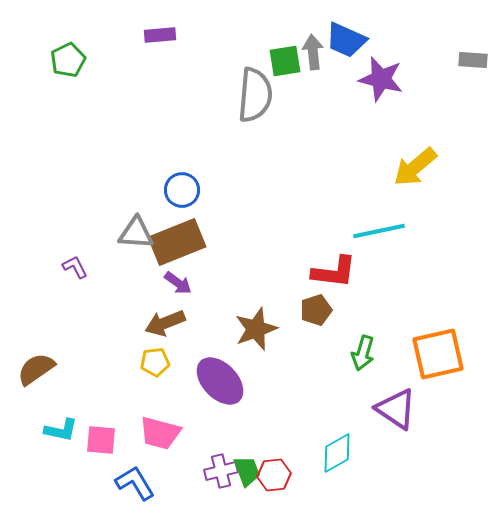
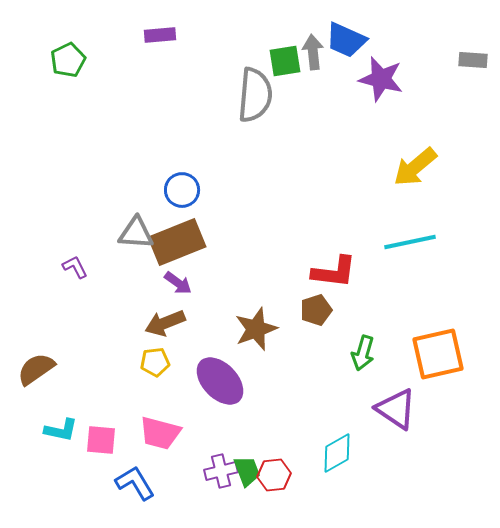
cyan line: moved 31 px right, 11 px down
